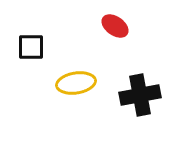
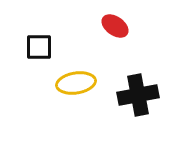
black square: moved 8 px right
black cross: moved 2 px left
